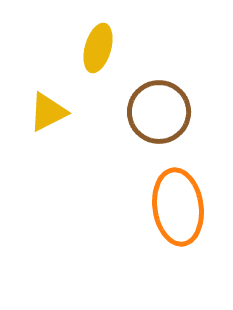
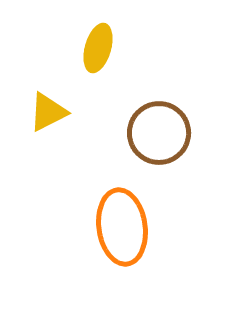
brown circle: moved 21 px down
orange ellipse: moved 56 px left, 20 px down
